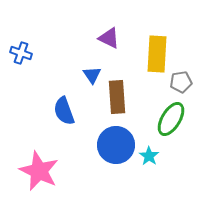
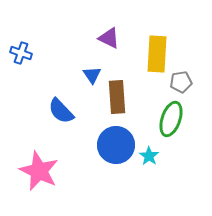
blue semicircle: moved 3 px left; rotated 24 degrees counterclockwise
green ellipse: rotated 12 degrees counterclockwise
